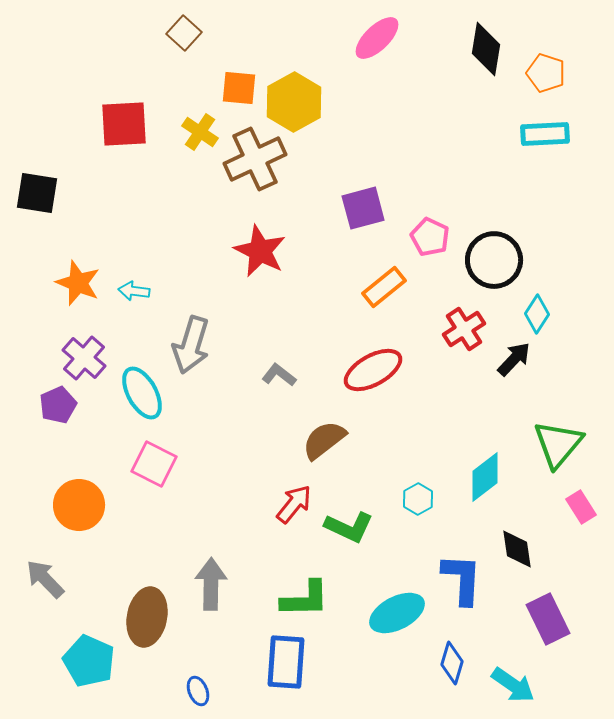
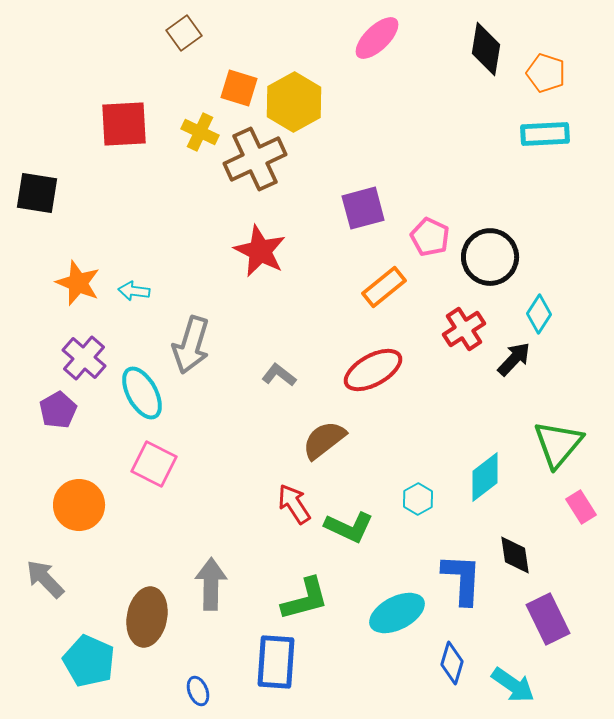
brown square at (184, 33): rotated 12 degrees clockwise
orange square at (239, 88): rotated 12 degrees clockwise
yellow cross at (200, 132): rotated 9 degrees counterclockwise
black circle at (494, 260): moved 4 px left, 3 px up
cyan diamond at (537, 314): moved 2 px right
purple pentagon at (58, 405): moved 5 px down; rotated 6 degrees counterclockwise
red arrow at (294, 504): rotated 72 degrees counterclockwise
black diamond at (517, 549): moved 2 px left, 6 px down
green L-shape at (305, 599): rotated 14 degrees counterclockwise
blue rectangle at (286, 662): moved 10 px left
